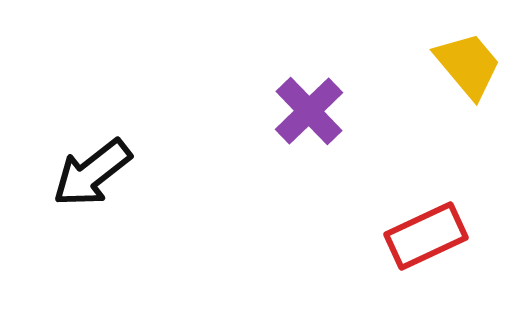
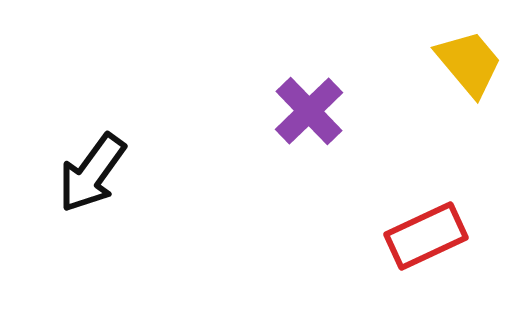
yellow trapezoid: moved 1 px right, 2 px up
black arrow: rotated 16 degrees counterclockwise
